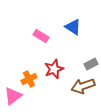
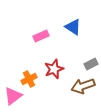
pink rectangle: rotated 56 degrees counterclockwise
